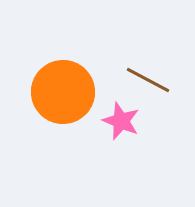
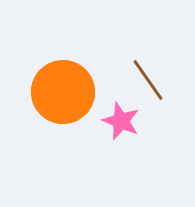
brown line: rotated 27 degrees clockwise
